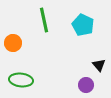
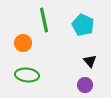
orange circle: moved 10 px right
black triangle: moved 9 px left, 4 px up
green ellipse: moved 6 px right, 5 px up
purple circle: moved 1 px left
